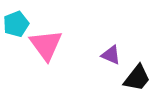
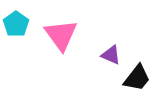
cyan pentagon: rotated 15 degrees counterclockwise
pink triangle: moved 15 px right, 10 px up
